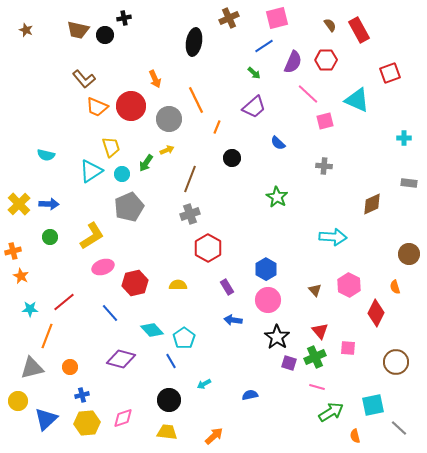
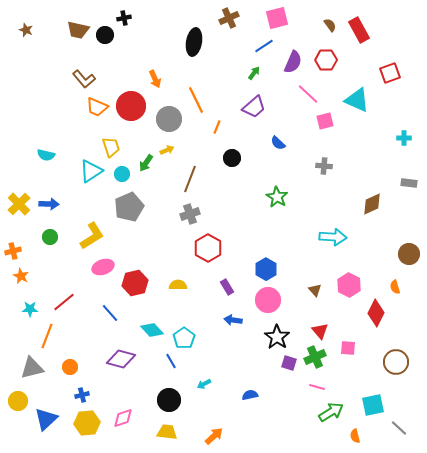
green arrow at (254, 73): rotated 96 degrees counterclockwise
